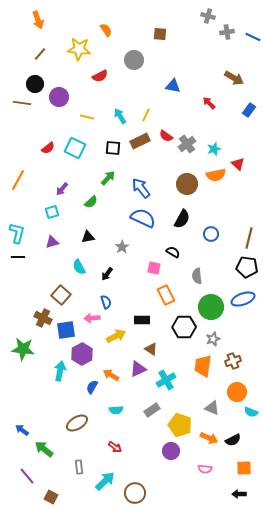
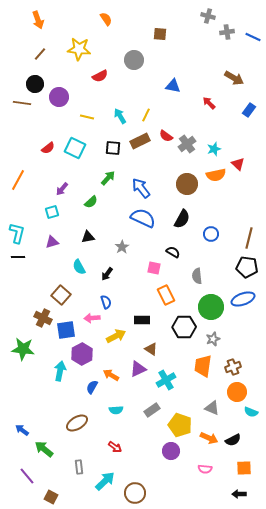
orange semicircle at (106, 30): moved 11 px up
brown cross at (233, 361): moved 6 px down
